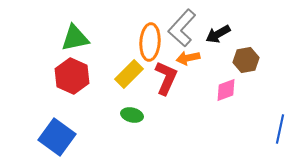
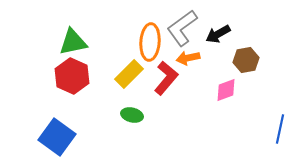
gray L-shape: rotated 12 degrees clockwise
green triangle: moved 2 px left, 4 px down
red L-shape: rotated 16 degrees clockwise
